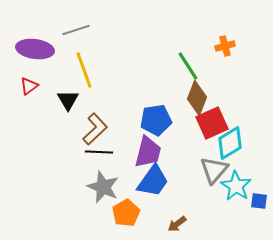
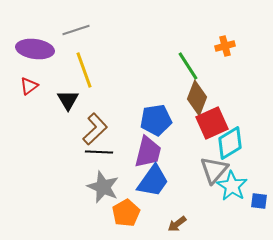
cyan star: moved 4 px left
